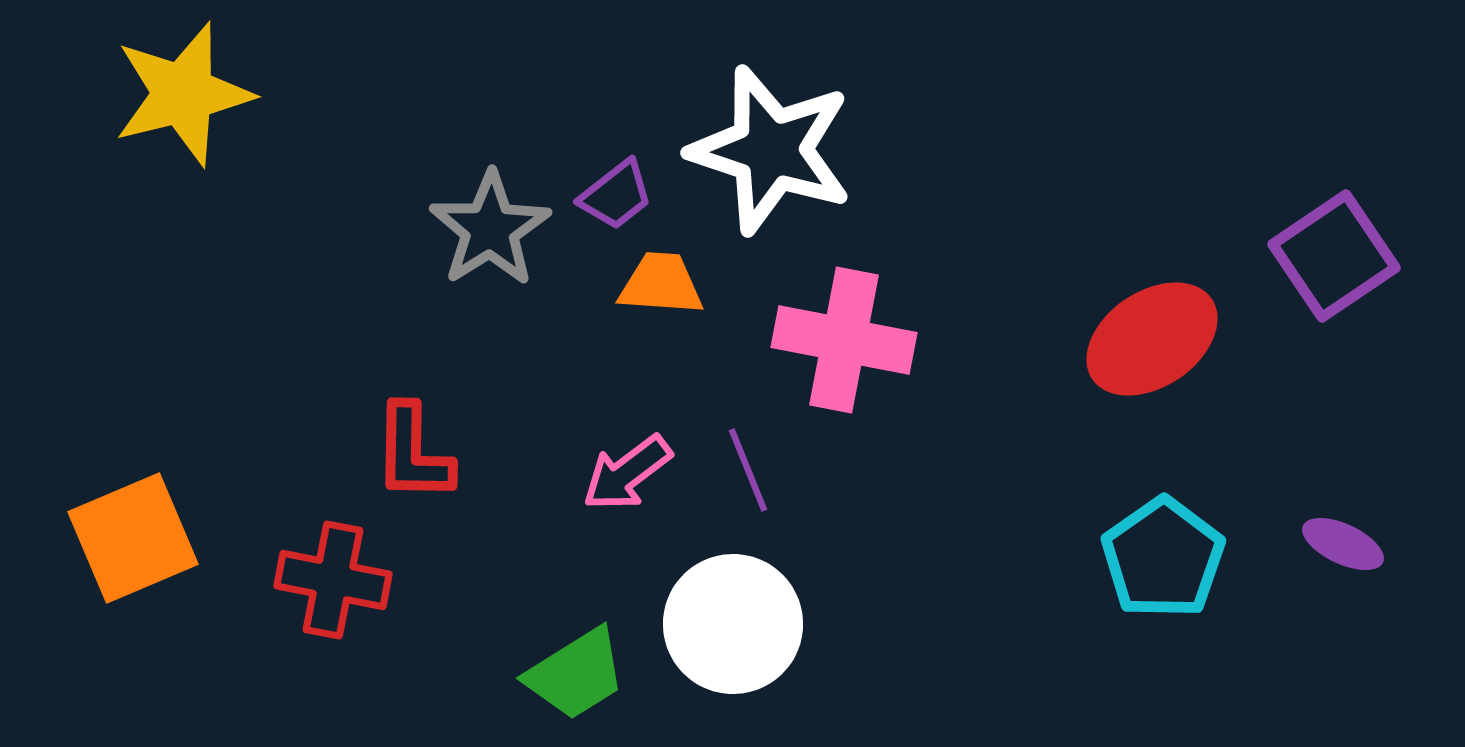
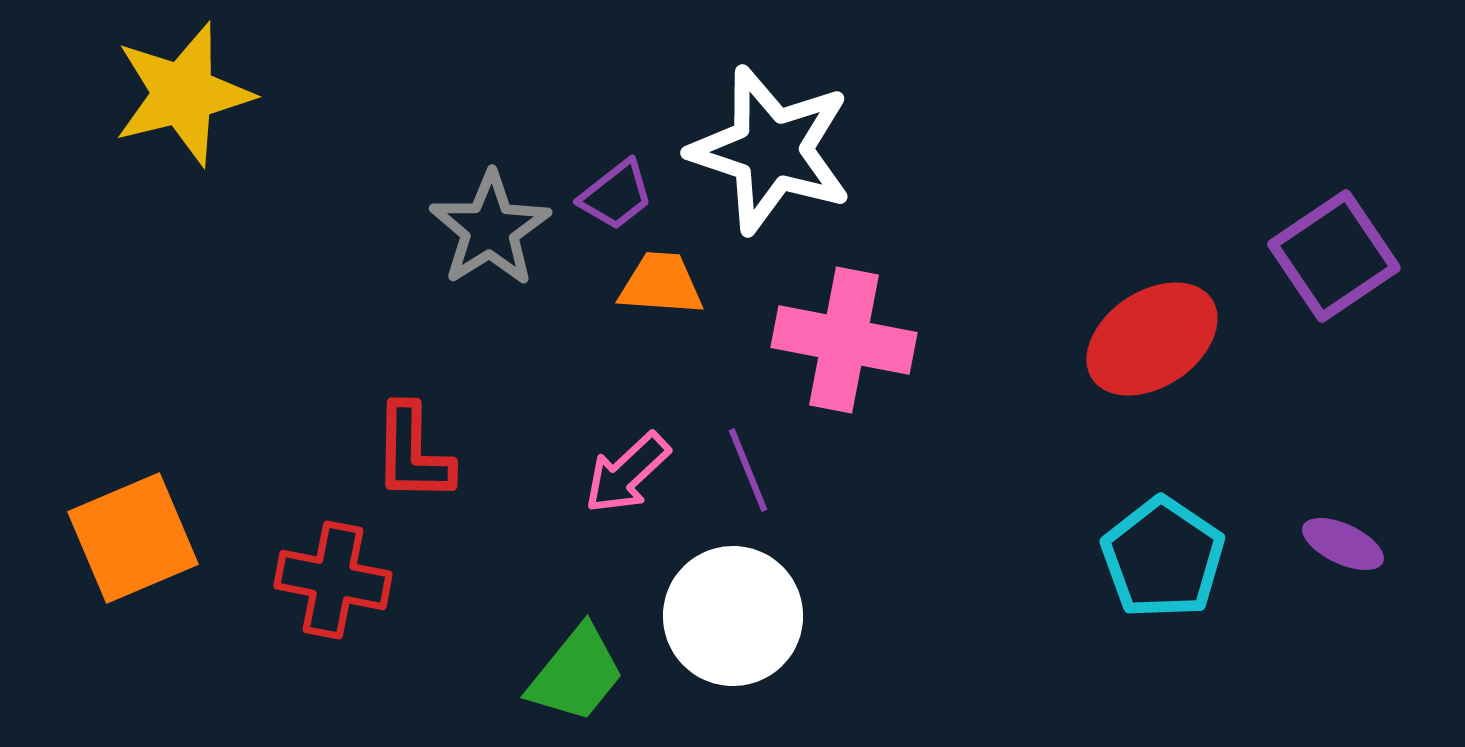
pink arrow: rotated 6 degrees counterclockwise
cyan pentagon: rotated 3 degrees counterclockwise
white circle: moved 8 px up
green trapezoid: rotated 19 degrees counterclockwise
